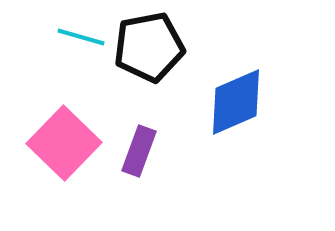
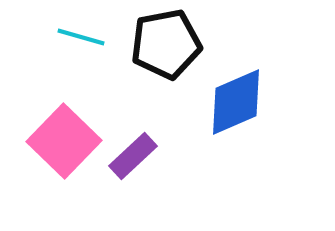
black pentagon: moved 17 px right, 3 px up
pink square: moved 2 px up
purple rectangle: moved 6 px left, 5 px down; rotated 27 degrees clockwise
